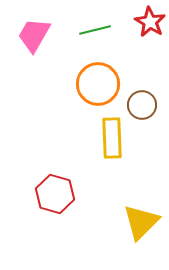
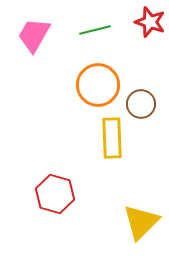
red star: rotated 12 degrees counterclockwise
orange circle: moved 1 px down
brown circle: moved 1 px left, 1 px up
